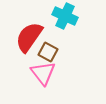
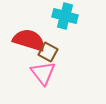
cyan cross: rotated 10 degrees counterclockwise
red semicircle: moved 3 px down; rotated 72 degrees clockwise
